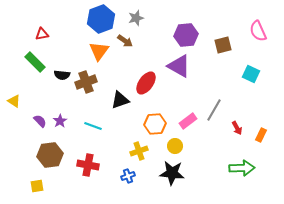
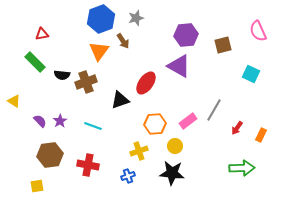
brown arrow: moved 2 px left; rotated 21 degrees clockwise
red arrow: rotated 64 degrees clockwise
